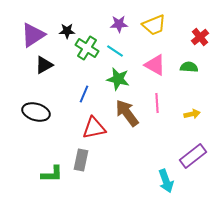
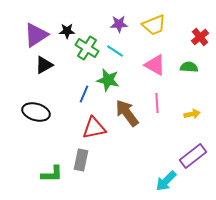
purple triangle: moved 3 px right
green star: moved 10 px left, 1 px down
cyan arrow: rotated 65 degrees clockwise
